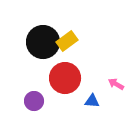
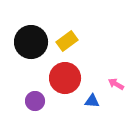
black circle: moved 12 px left
purple circle: moved 1 px right
